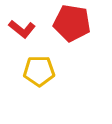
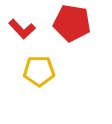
red L-shape: rotated 8 degrees clockwise
